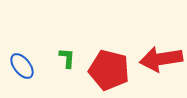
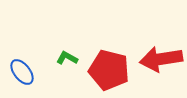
green L-shape: rotated 65 degrees counterclockwise
blue ellipse: moved 6 px down
